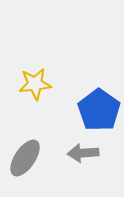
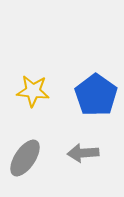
yellow star: moved 2 px left, 7 px down; rotated 12 degrees clockwise
blue pentagon: moved 3 px left, 15 px up
